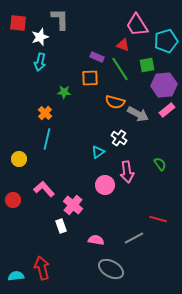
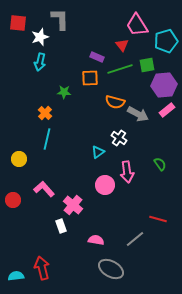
red triangle: moved 1 px left; rotated 32 degrees clockwise
green line: rotated 75 degrees counterclockwise
gray line: moved 1 px right, 1 px down; rotated 12 degrees counterclockwise
